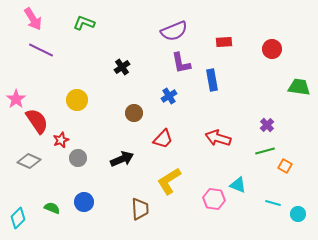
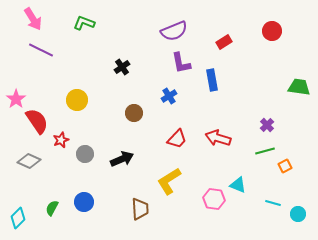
red rectangle: rotated 28 degrees counterclockwise
red circle: moved 18 px up
red trapezoid: moved 14 px right
gray circle: moved 7 px right, 4 px up
orange square: rotated 32 degrees clockwise
green semicircle: rotated 84 degrees counterclockwise
